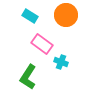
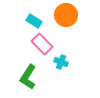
cyan rectangle: moved 4 px right, 5 px down
pink rectangle: rotated 10 degrees clockwise
